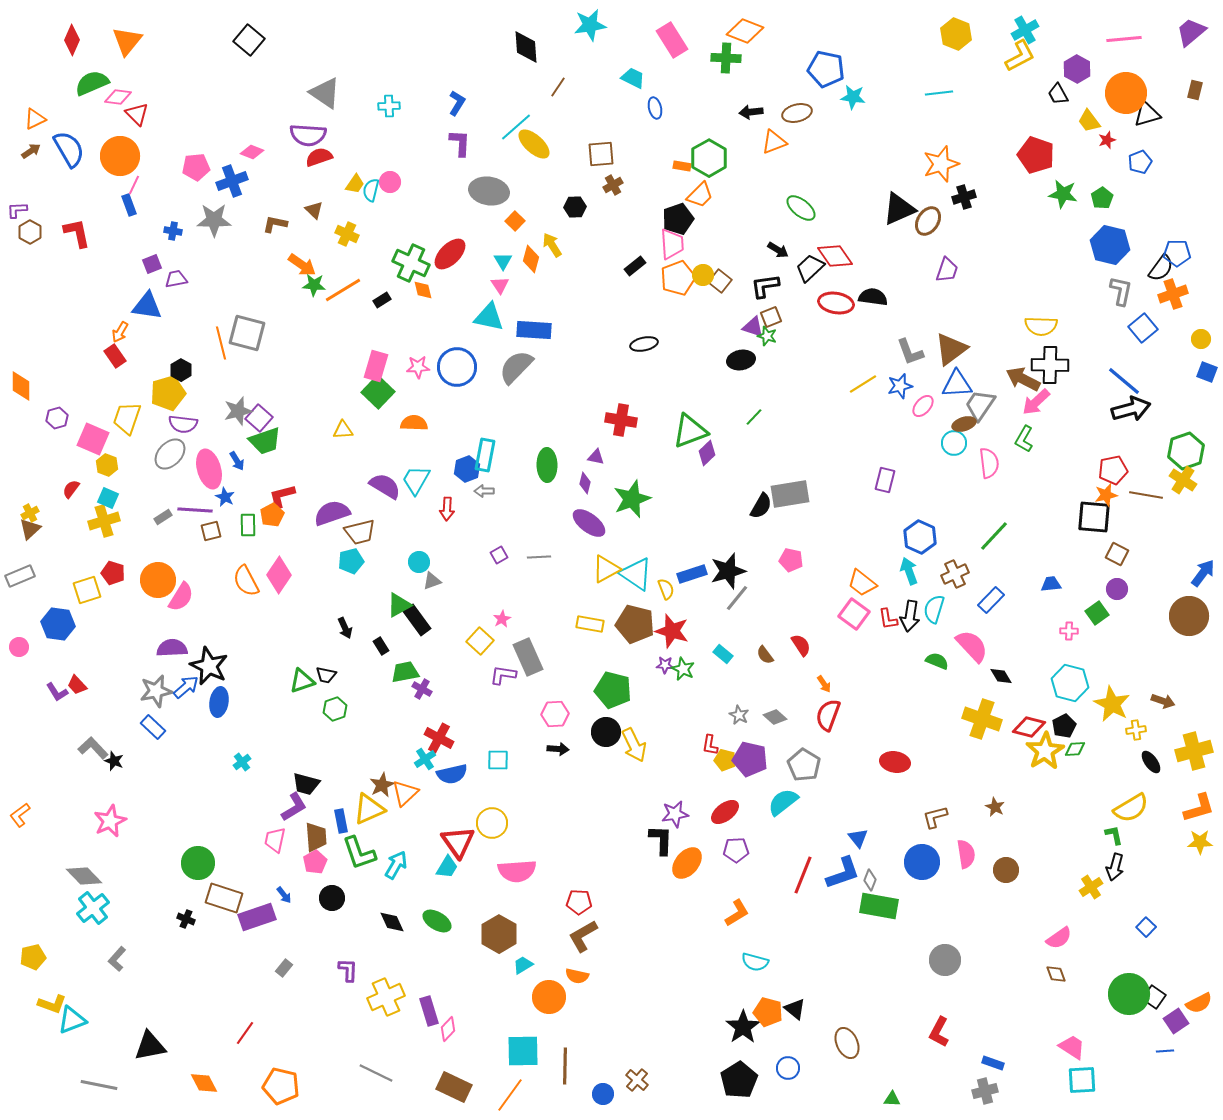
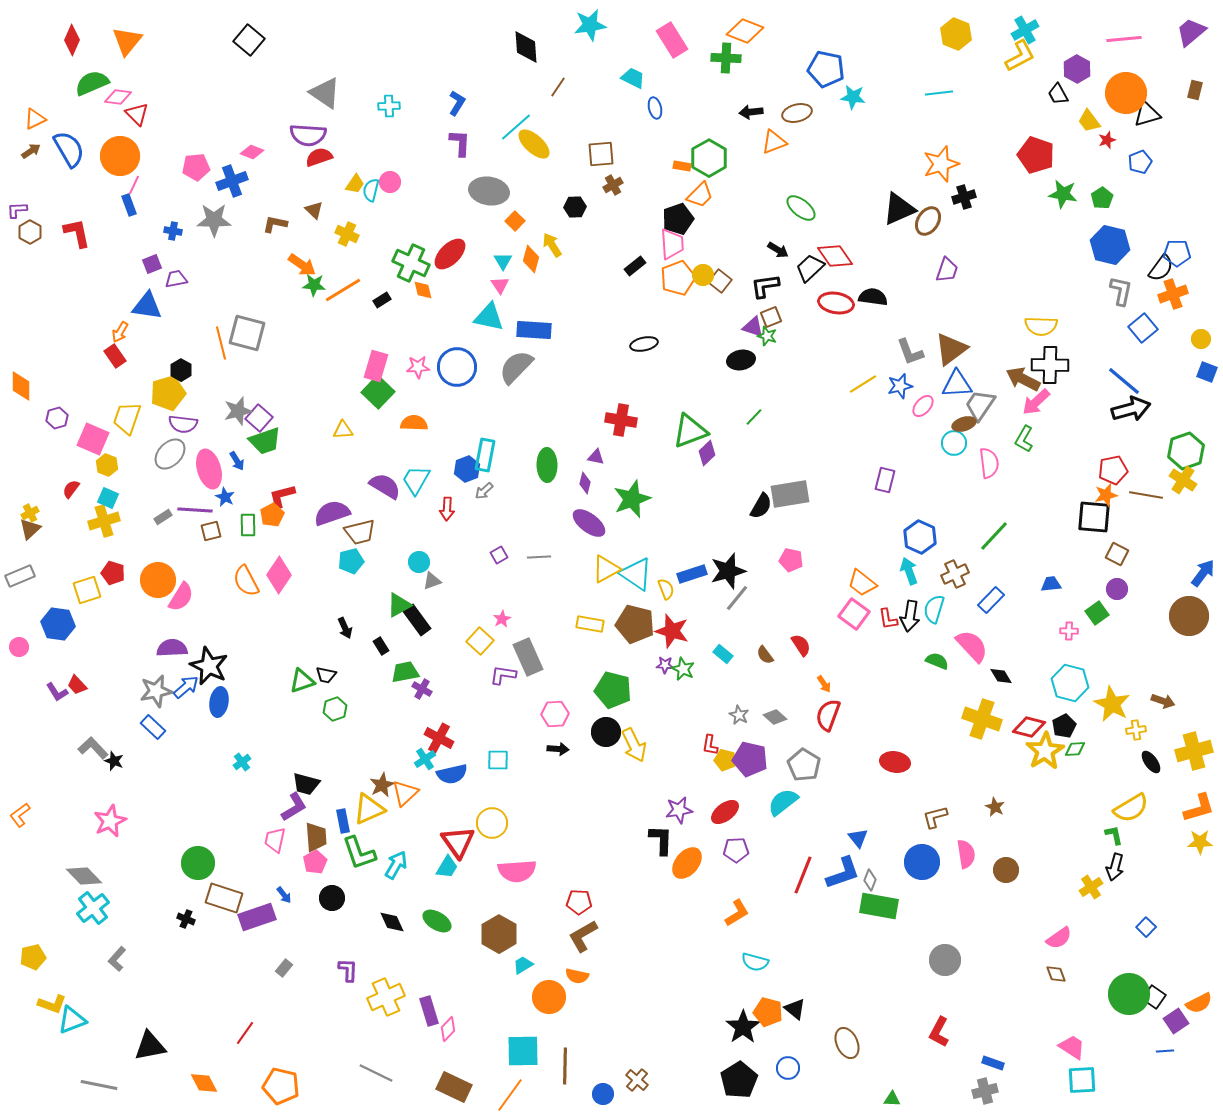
gray arrow at (484, 491): rotated 42 degrees counterclockwise
purple star at (675, 814): moved 4 px right, 4 px up
blue rectangle at (341, 821): moved 2 px right
